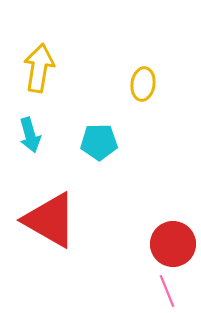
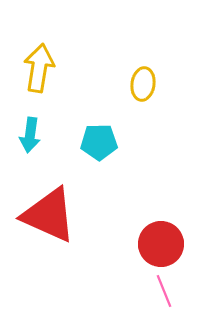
cyan arrow: rotated 24 degrees clockwise
red triangle: moved 1 px left, 5 px up; rotated 6 degrees counterclockwise
red circle: moved 12 px left
pink line: moved 3 px left
